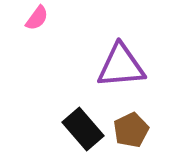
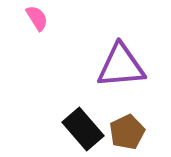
pink semicircle: rotated 68 degrees counterclockwise
brown pentagon: moved 4 px left, 2 px down
